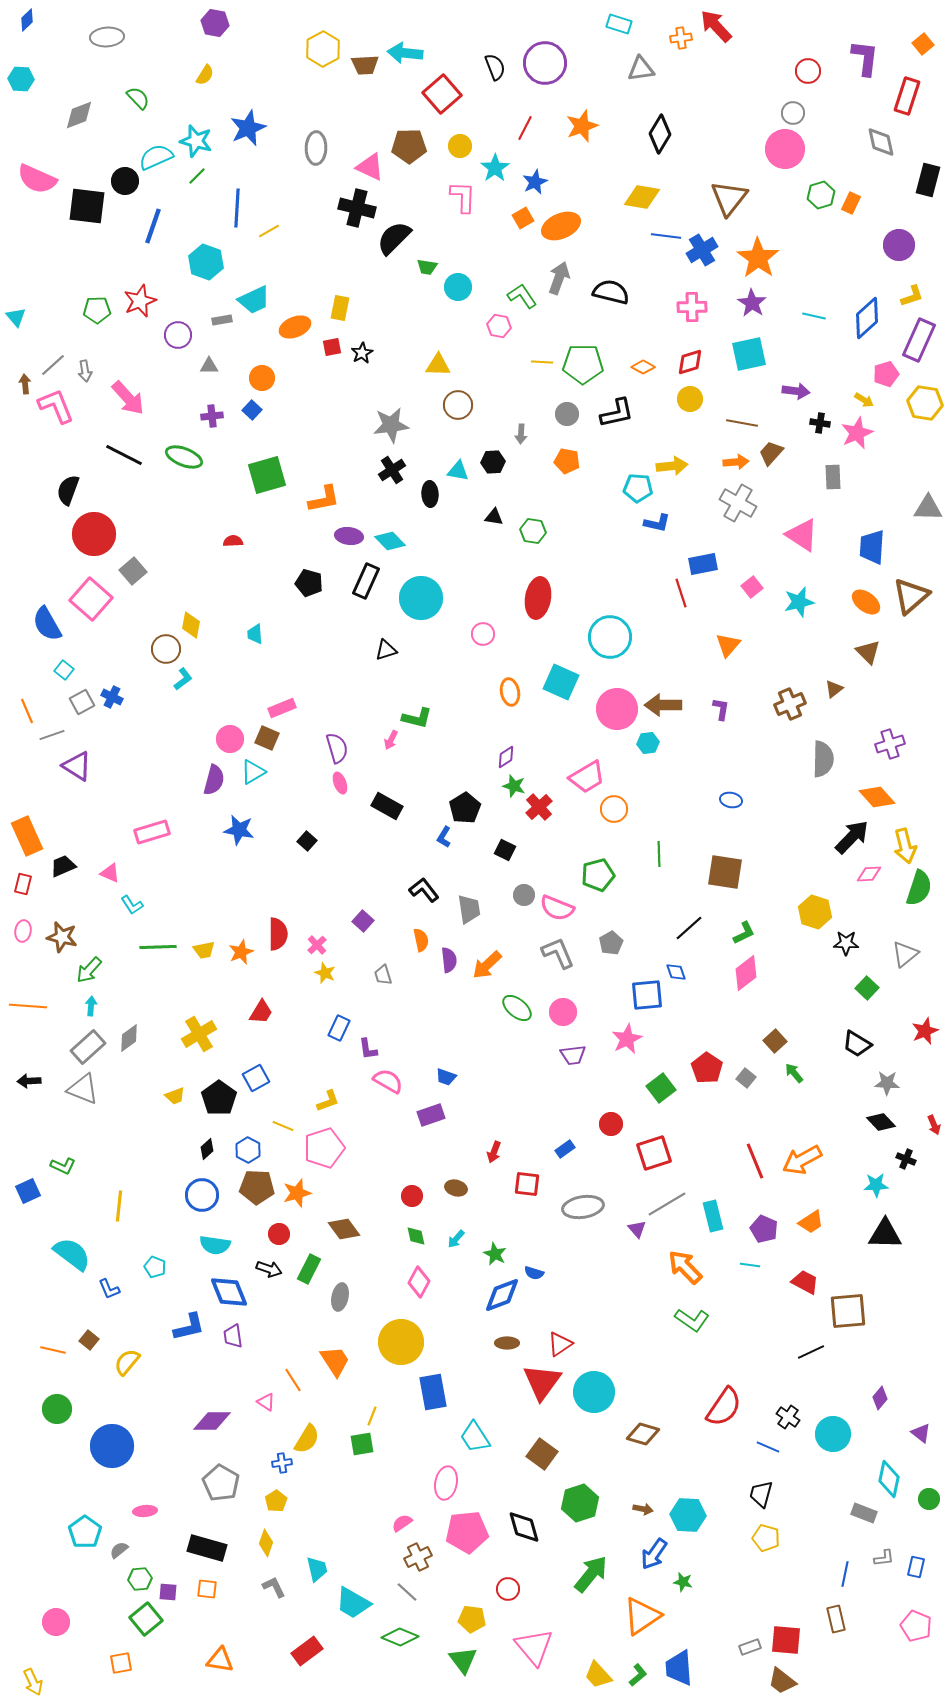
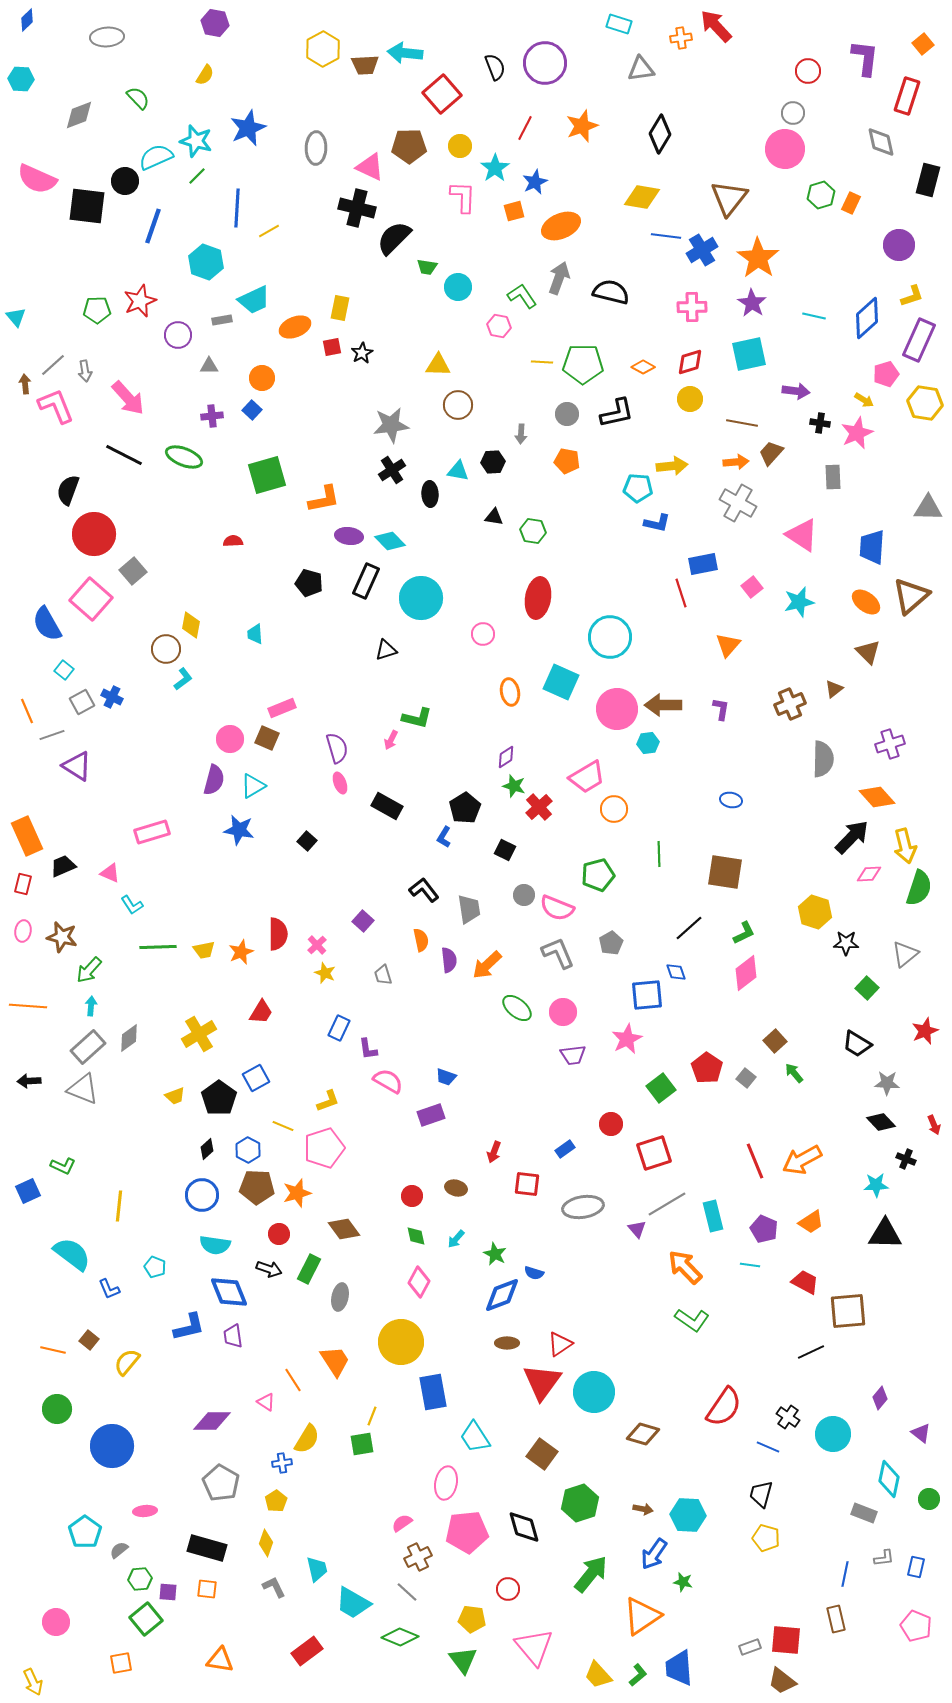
orange square at (523, 218): moved 9 px left, 7 px up; rotated 15 degrees clockwise
cyan triangle at (253, 772): moved 14 px down
